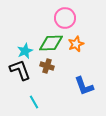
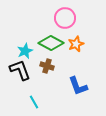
green diamond: rotated 30 degrees clockwise
blue L-shape: moved 6 px left
